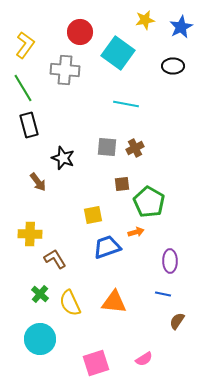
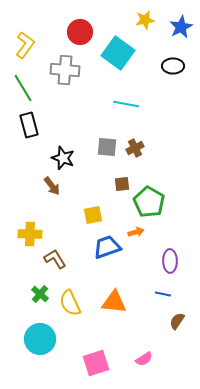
brown arrow: moved 14 px right, 4 px down
